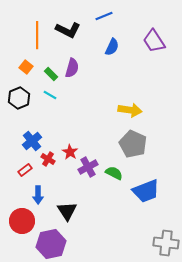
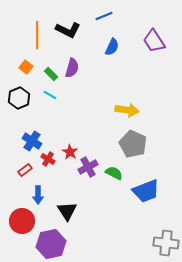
yellow arrow: moved 3 px left
blue cross: rotated 18 degrees counterclockwise
